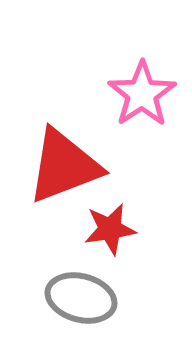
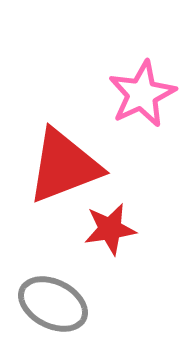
pink star: rotated 8 degrees clockwise
gray ellipse: moved 28 px left, 6 px down; rotated 12 degrees clockwise
